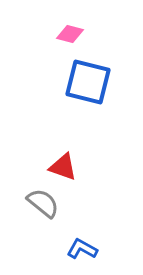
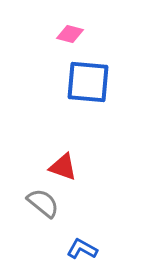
blue square: rotated 9 degrees counterclockwise
